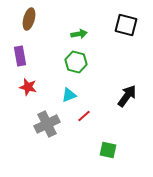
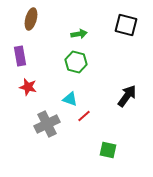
brown ellipse: moved 2 px right
cyan triangle: moved 1 px right, 4 px down; rotated 42 degrees clockwise
